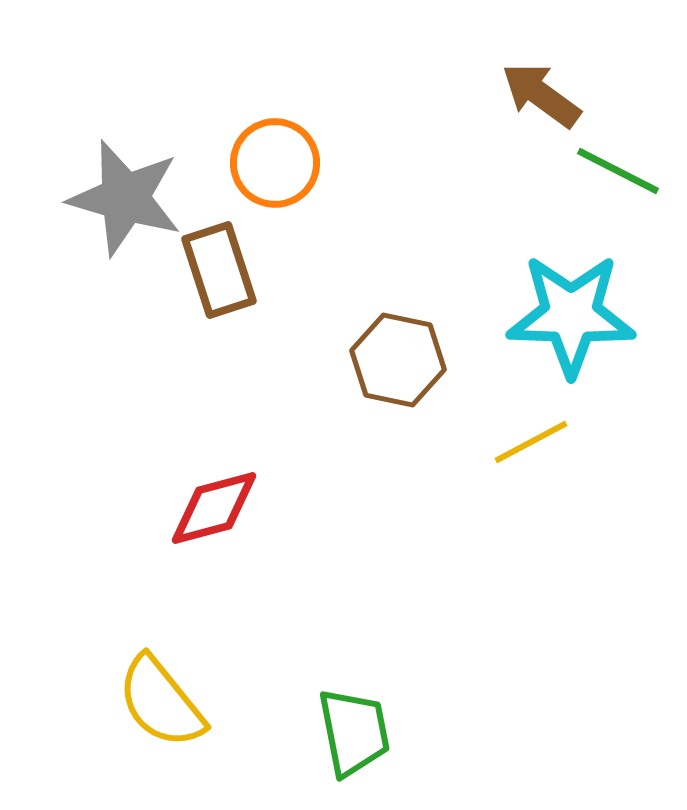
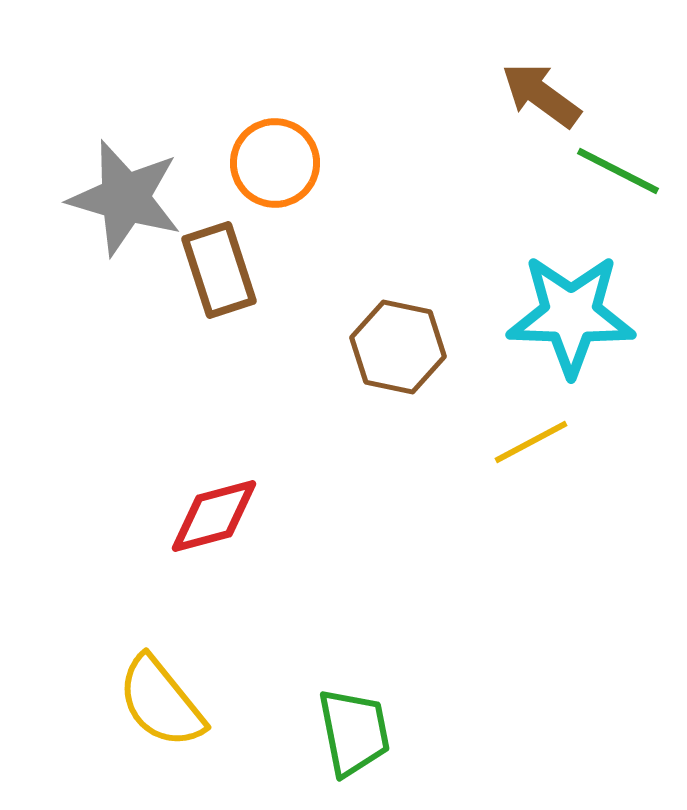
brown hexagon: moved 13 px up
red diamond: moved 8 px down
